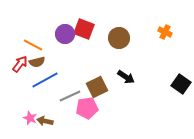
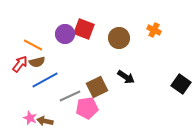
orange cross: moved 11 px left, 2 px up
